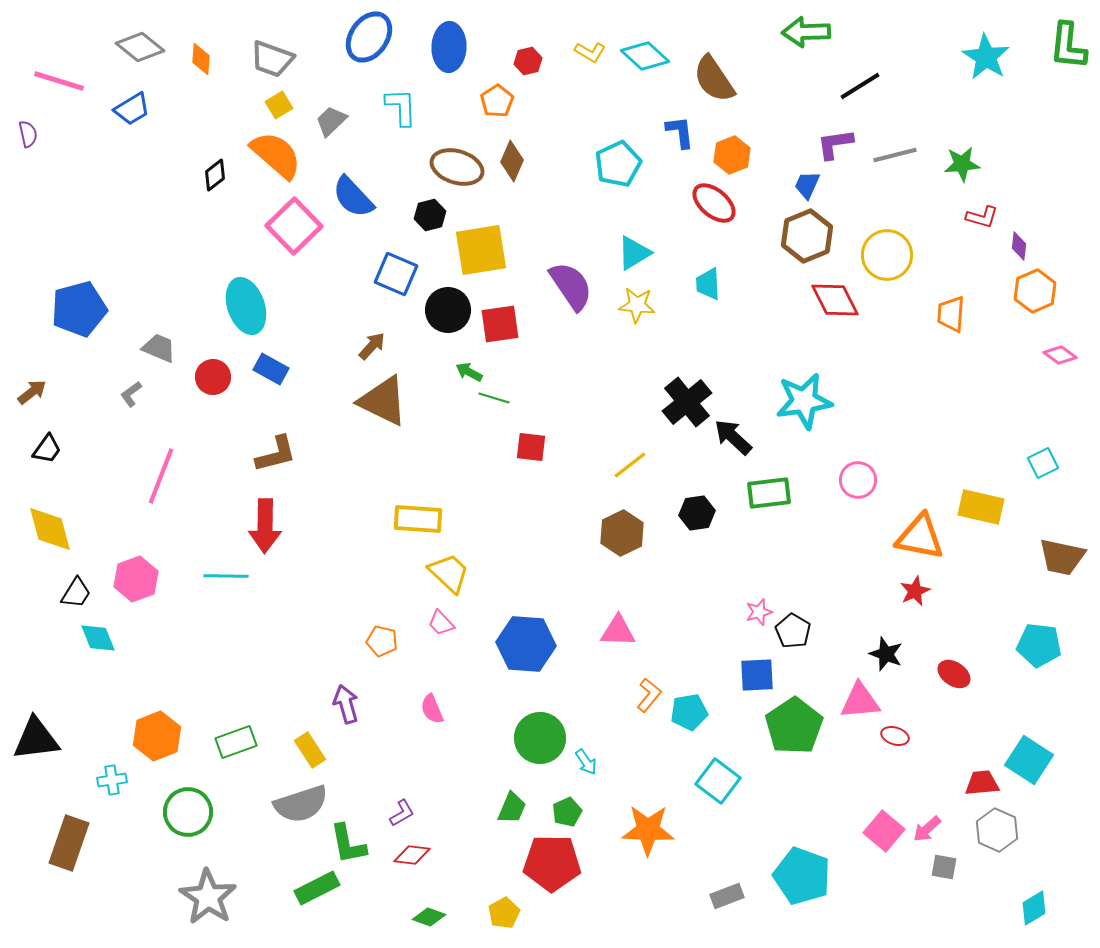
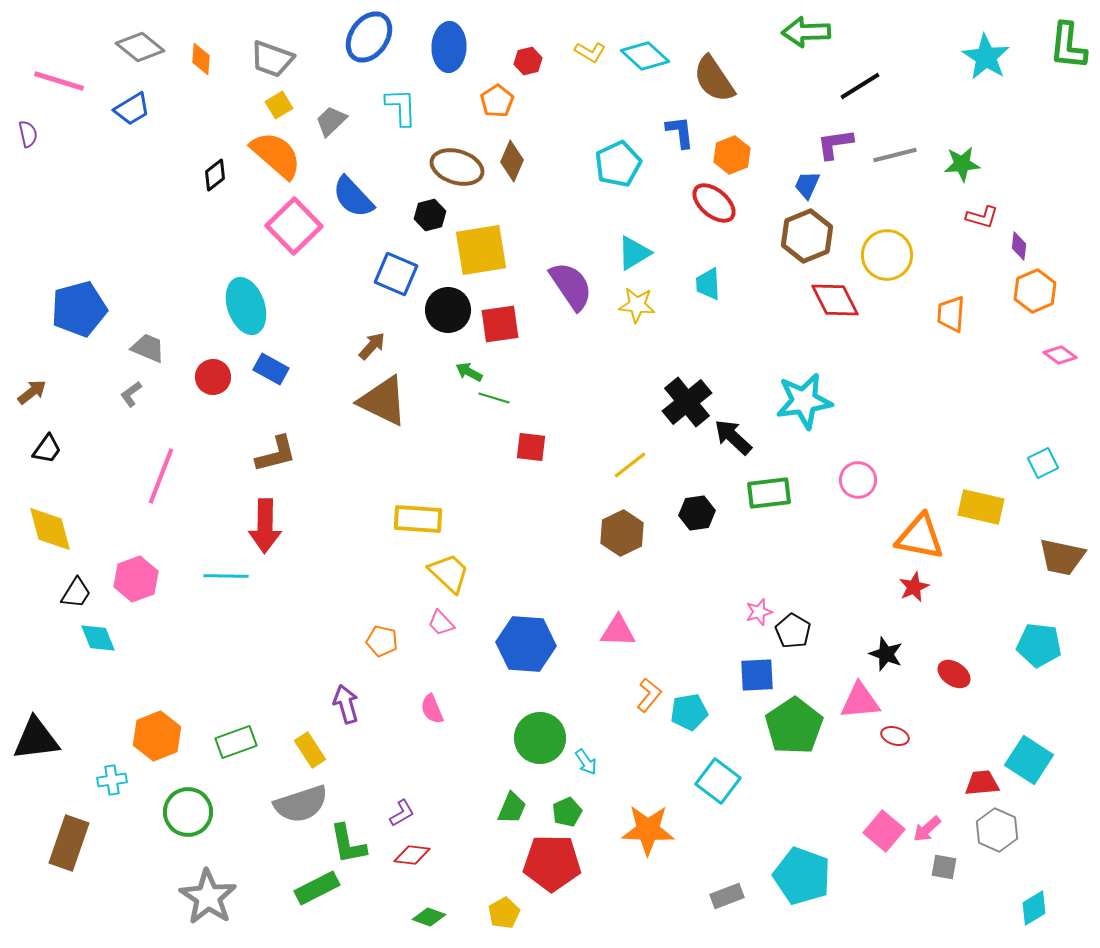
gray trapezoid at (159, 348): moved 11 px left
red star at (915, 591): moved 1 px left, 4 px up
